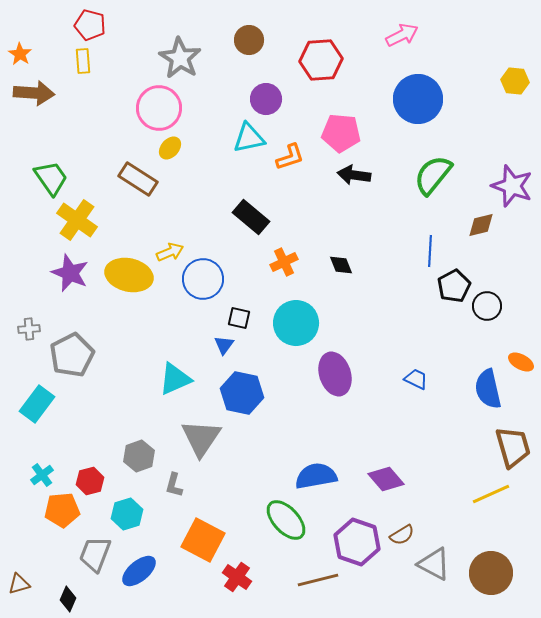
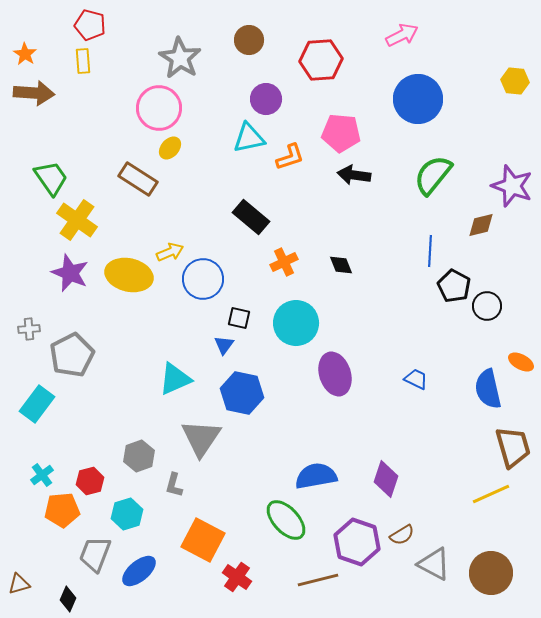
orange star at (20, 54): moved 5 px right
black pentagon at (454, 286): rotated 16 degrees counterclockwise
purple diamond at (386, 479): rotated 60 degrees clockwise
